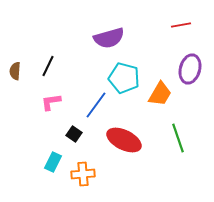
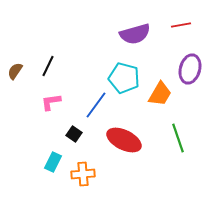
purple semicircle: moved 26 px right, 4 px up
brown semicircle: rotated 30 degrees clockwise
